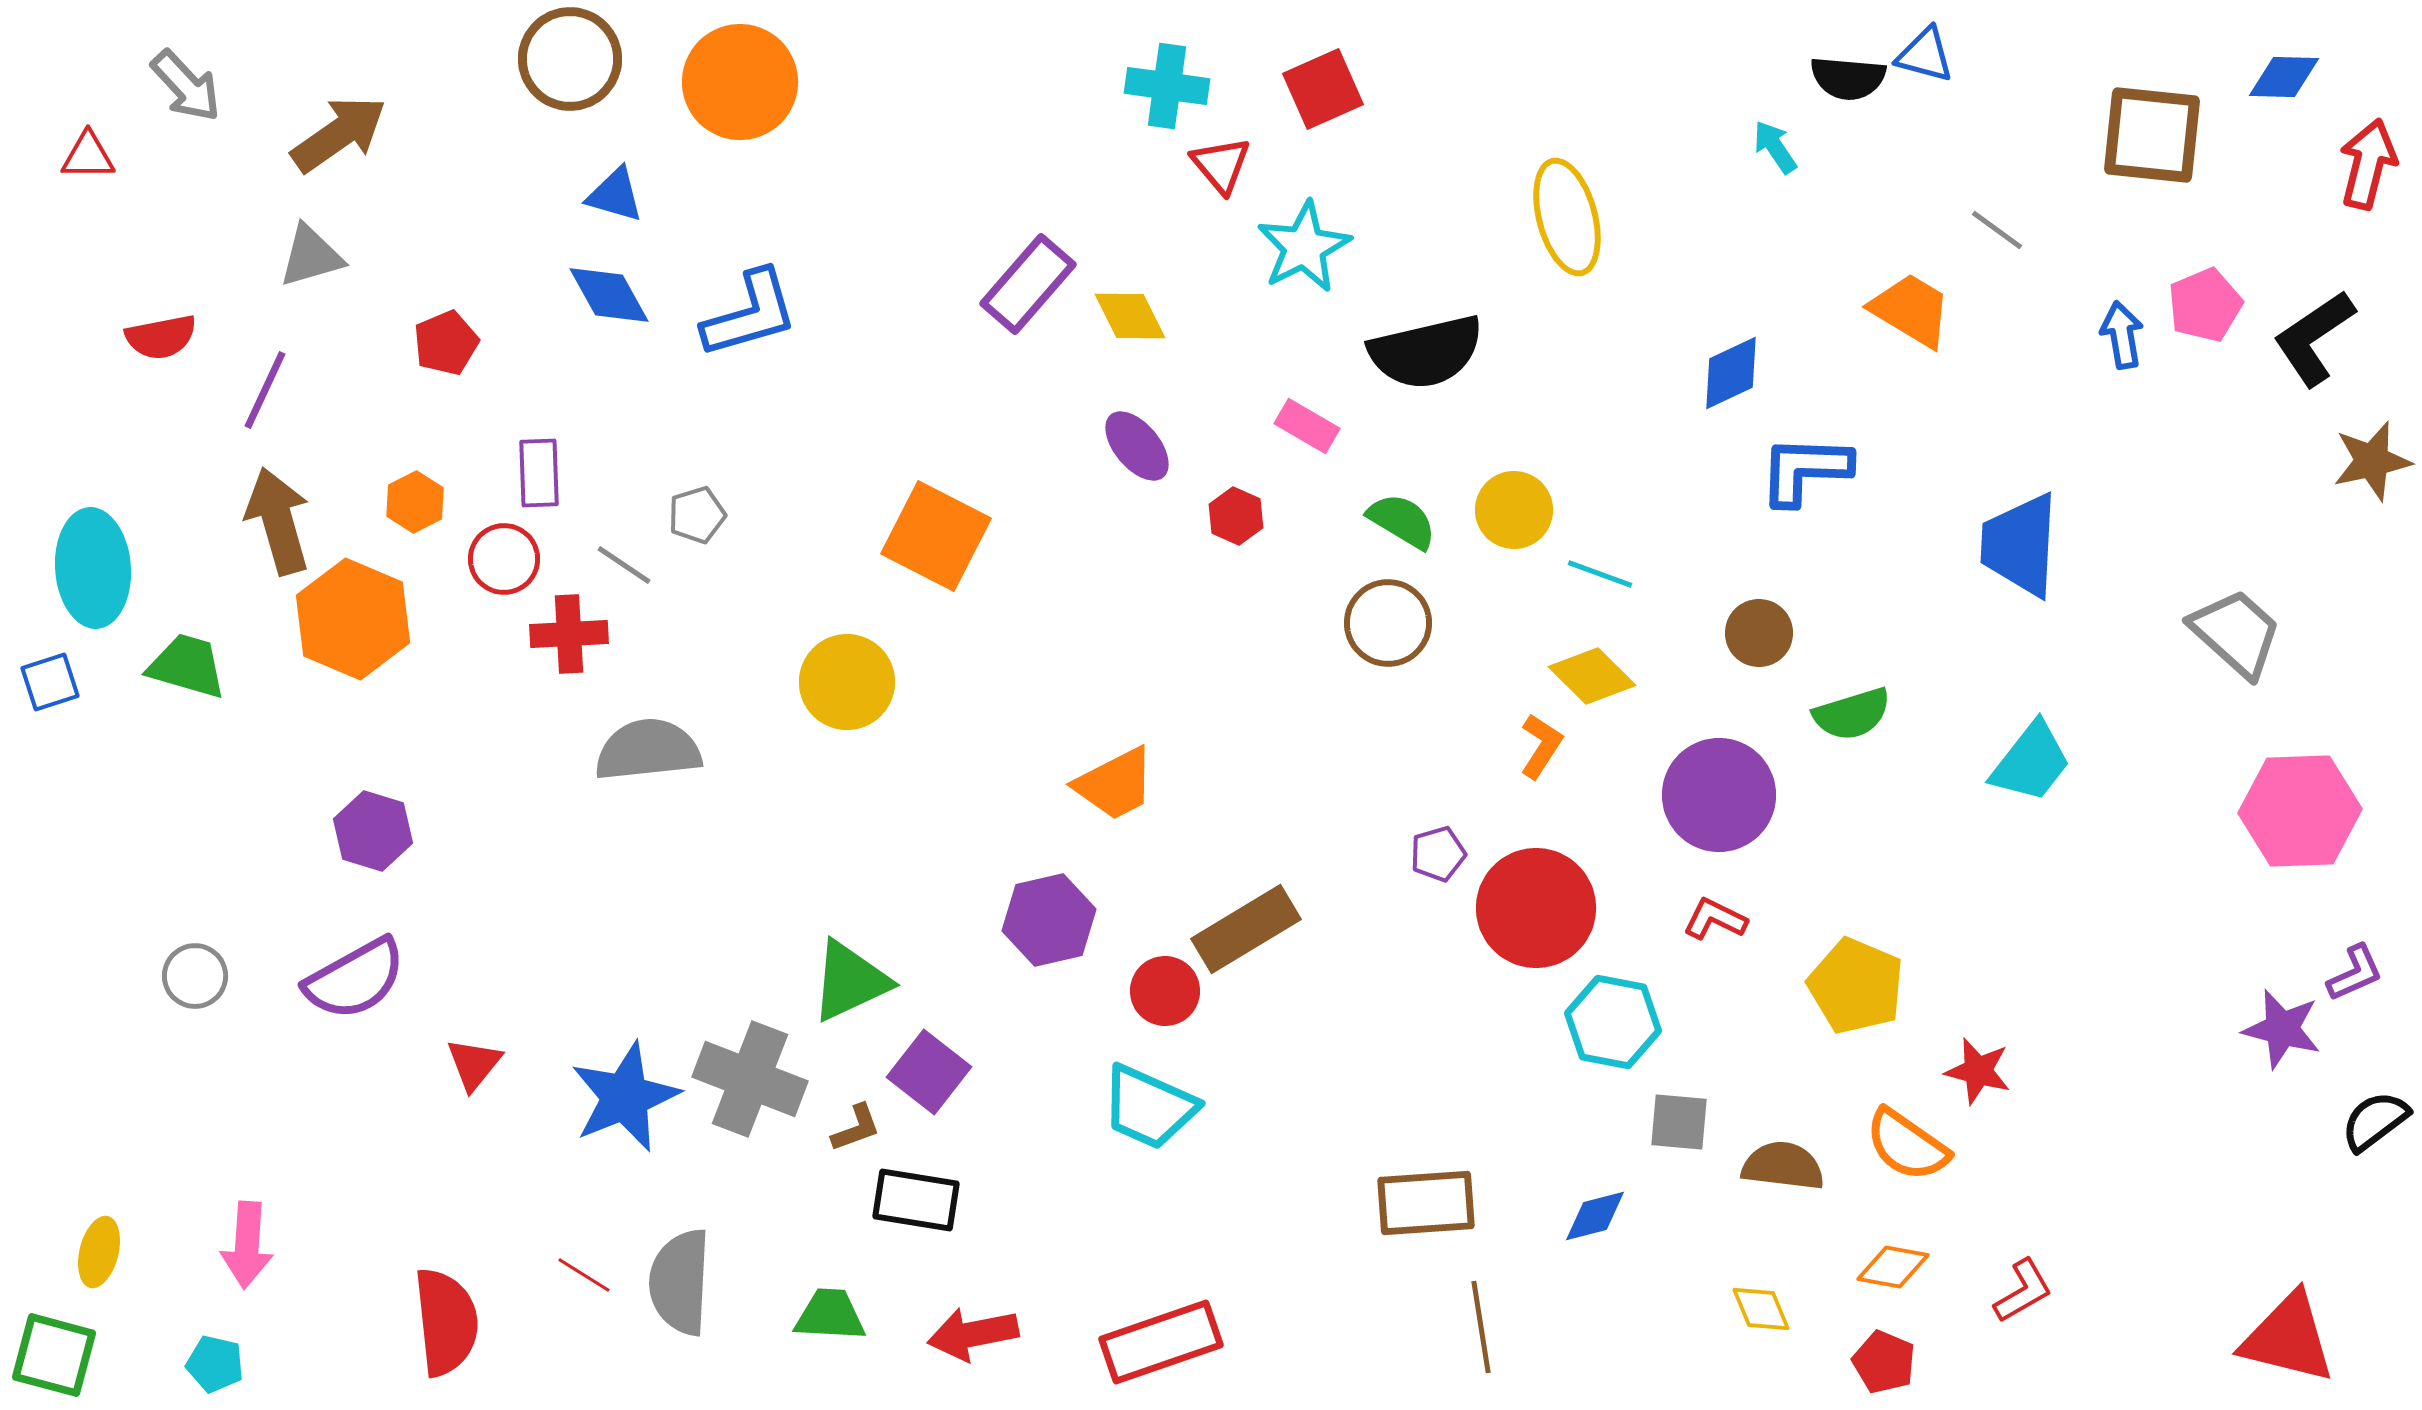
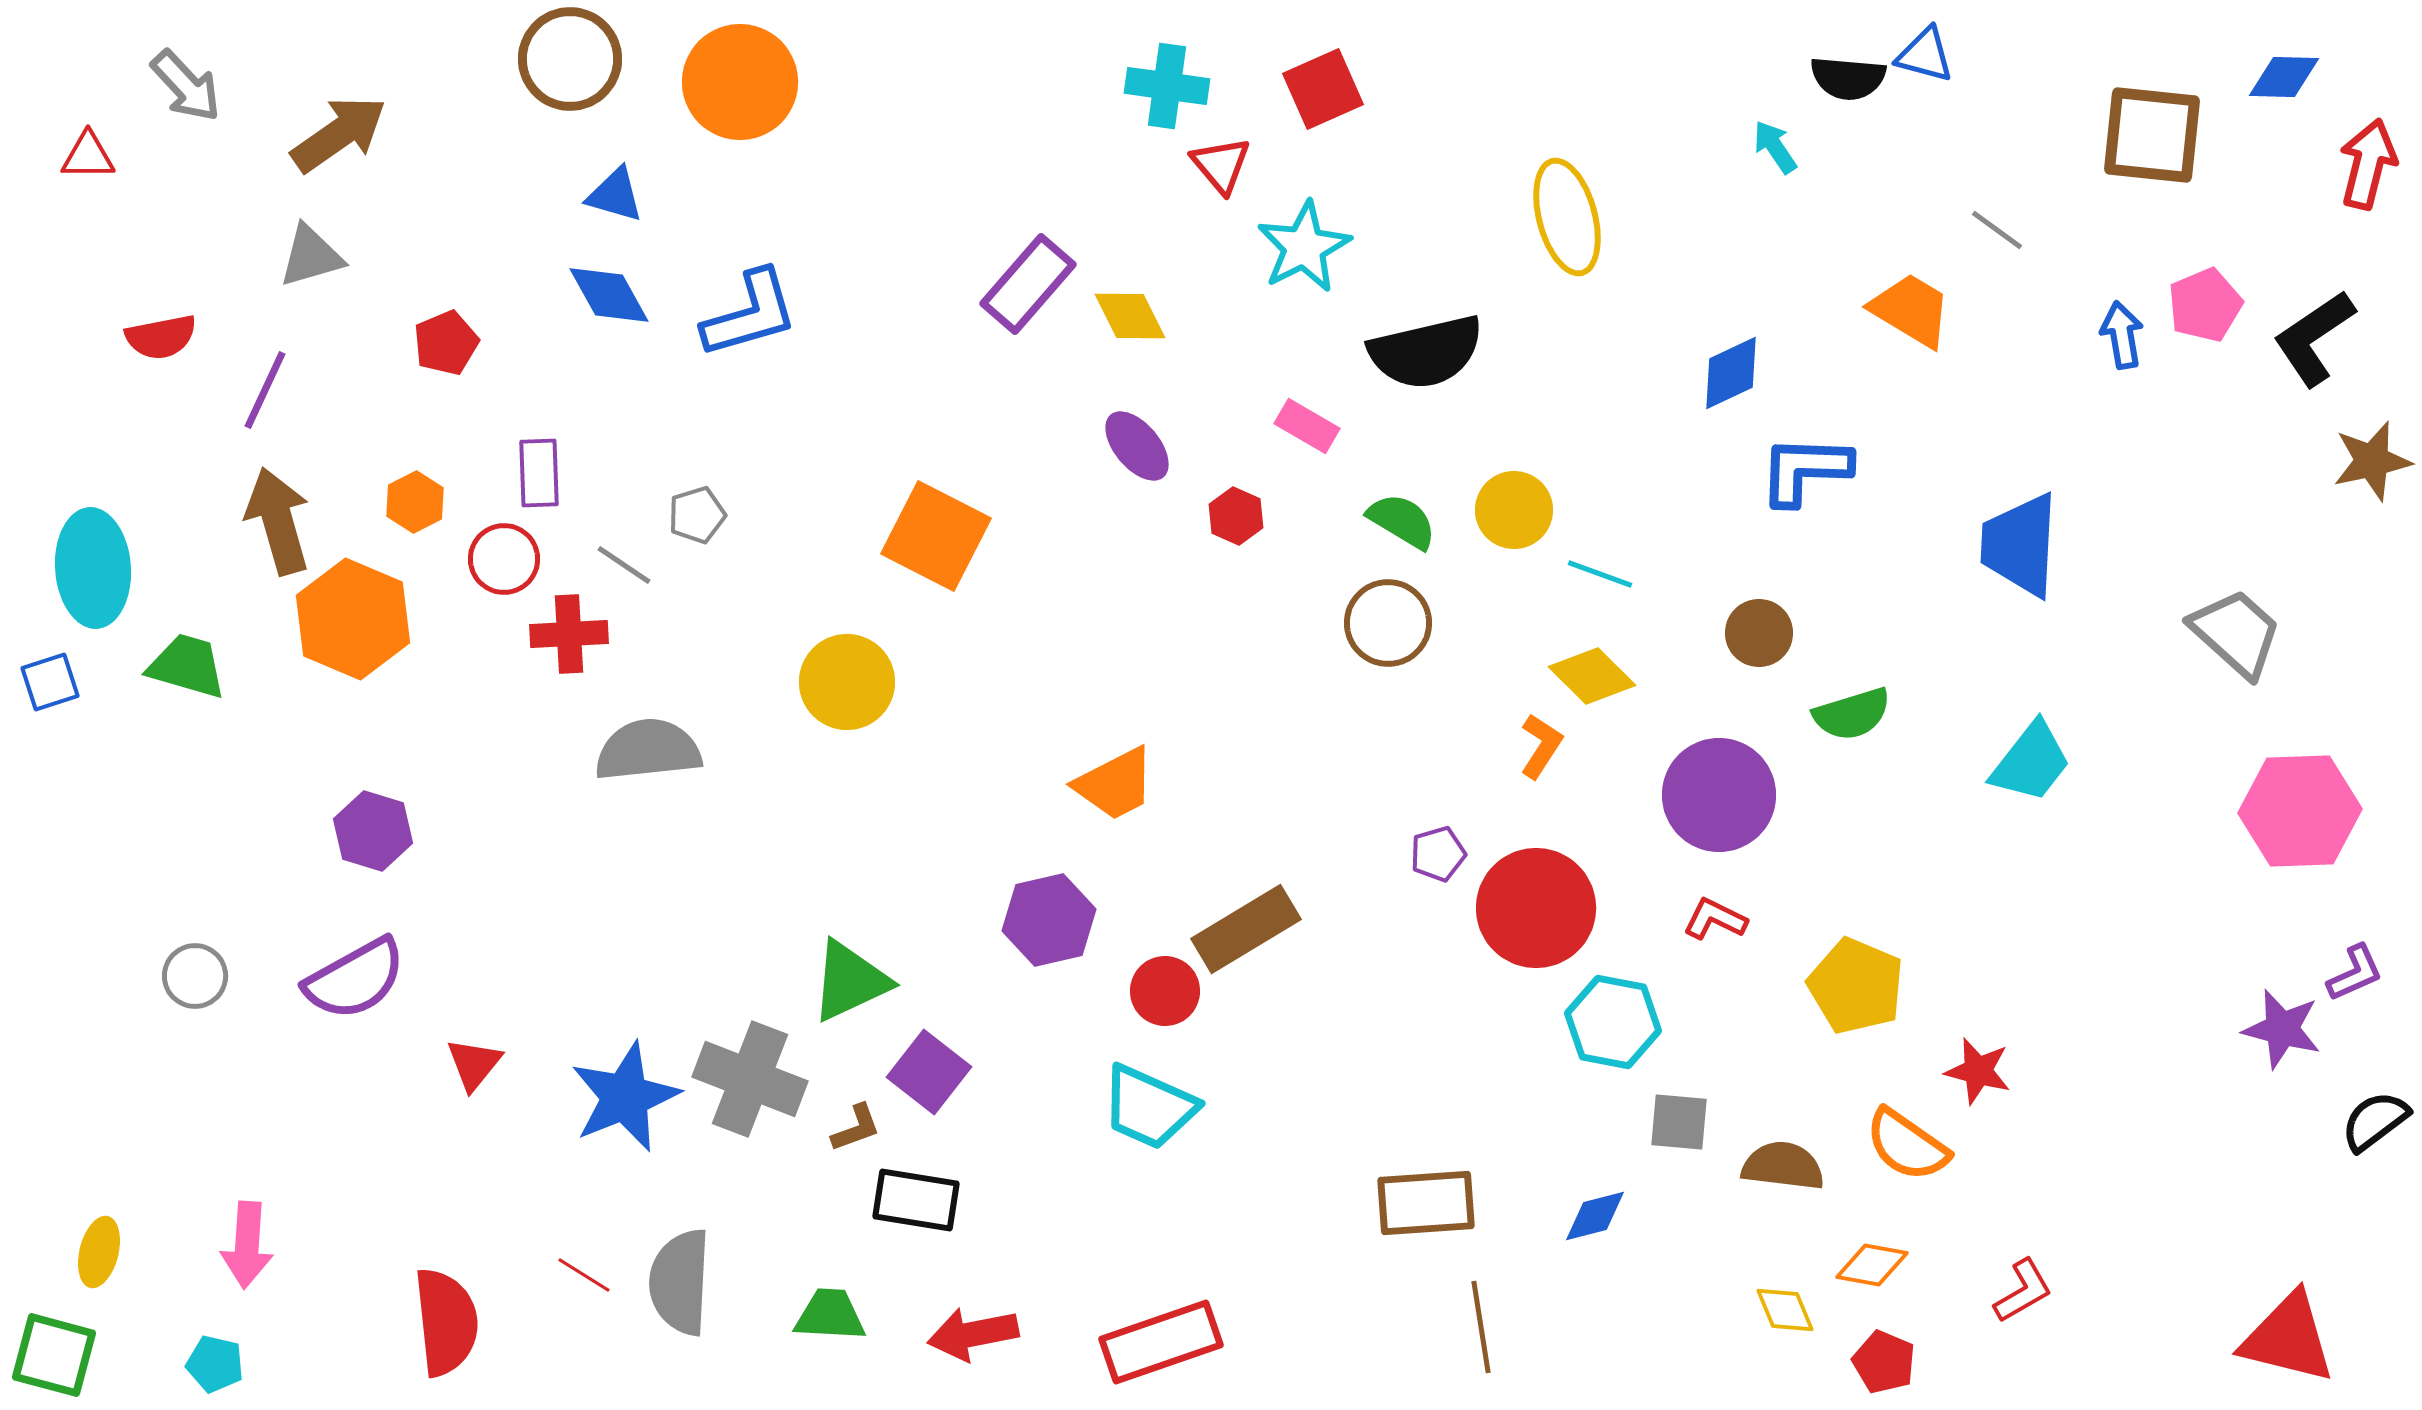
orange diamond at (1893, 1267): moved 21 px left, 2 px up
yellow diamond at (1761, 1309): moved 24 px right, 1 px down
